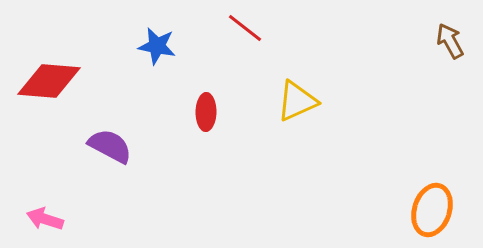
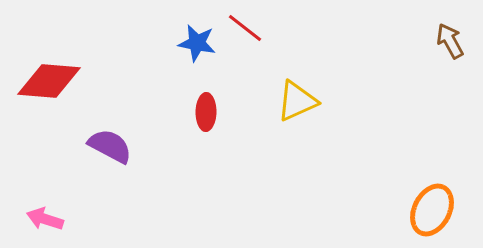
blue star: moved 40 px right, 3 px up
orange ellipse: rotated 9 degrees clockwise
